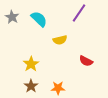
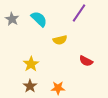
gray star: moved 2 px down
brown star: moved 1 px left
